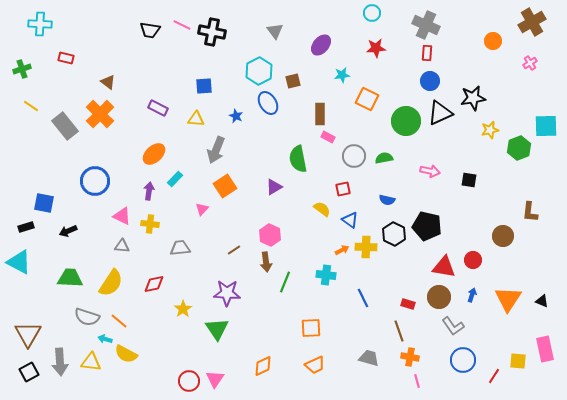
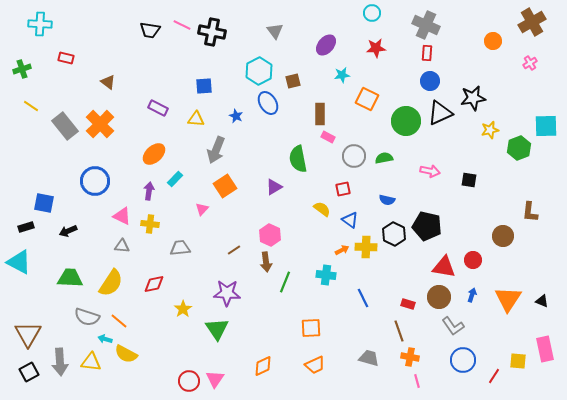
purple ellipse at (321, 45): moved 5 px right
orange cross at (100, 114): moved 10 px down
